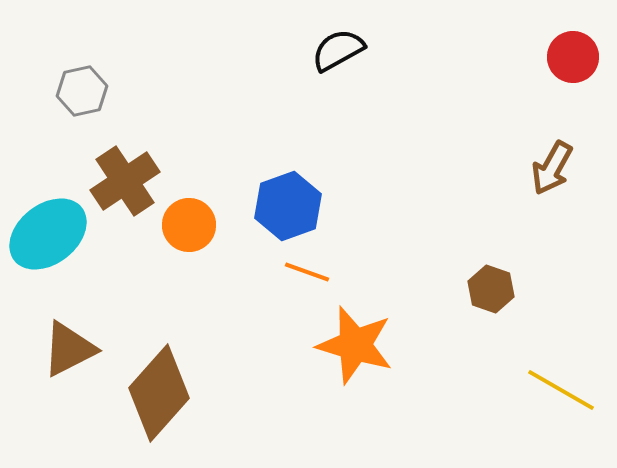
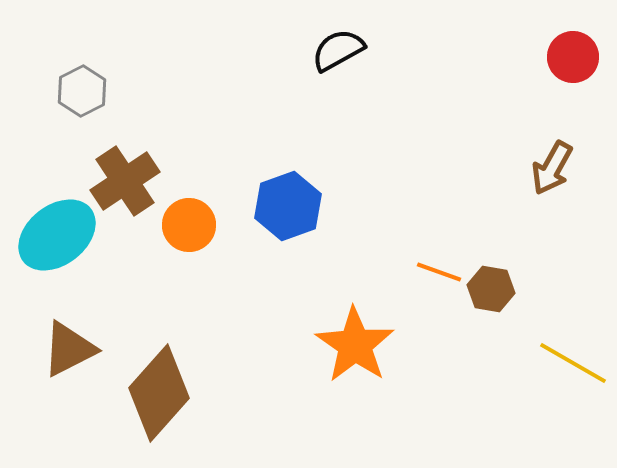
gray hexagon: rotated 15 degrees counterclockwise
cyan ellipse: moved 9 px right, 1 px down
orange line: moved 132 px right
brown hexagon: rotated 9 degrees counterclockwise
orange star: rotated 18 degrees clockwise
yellow line: moved 12 px right, 27 px up
